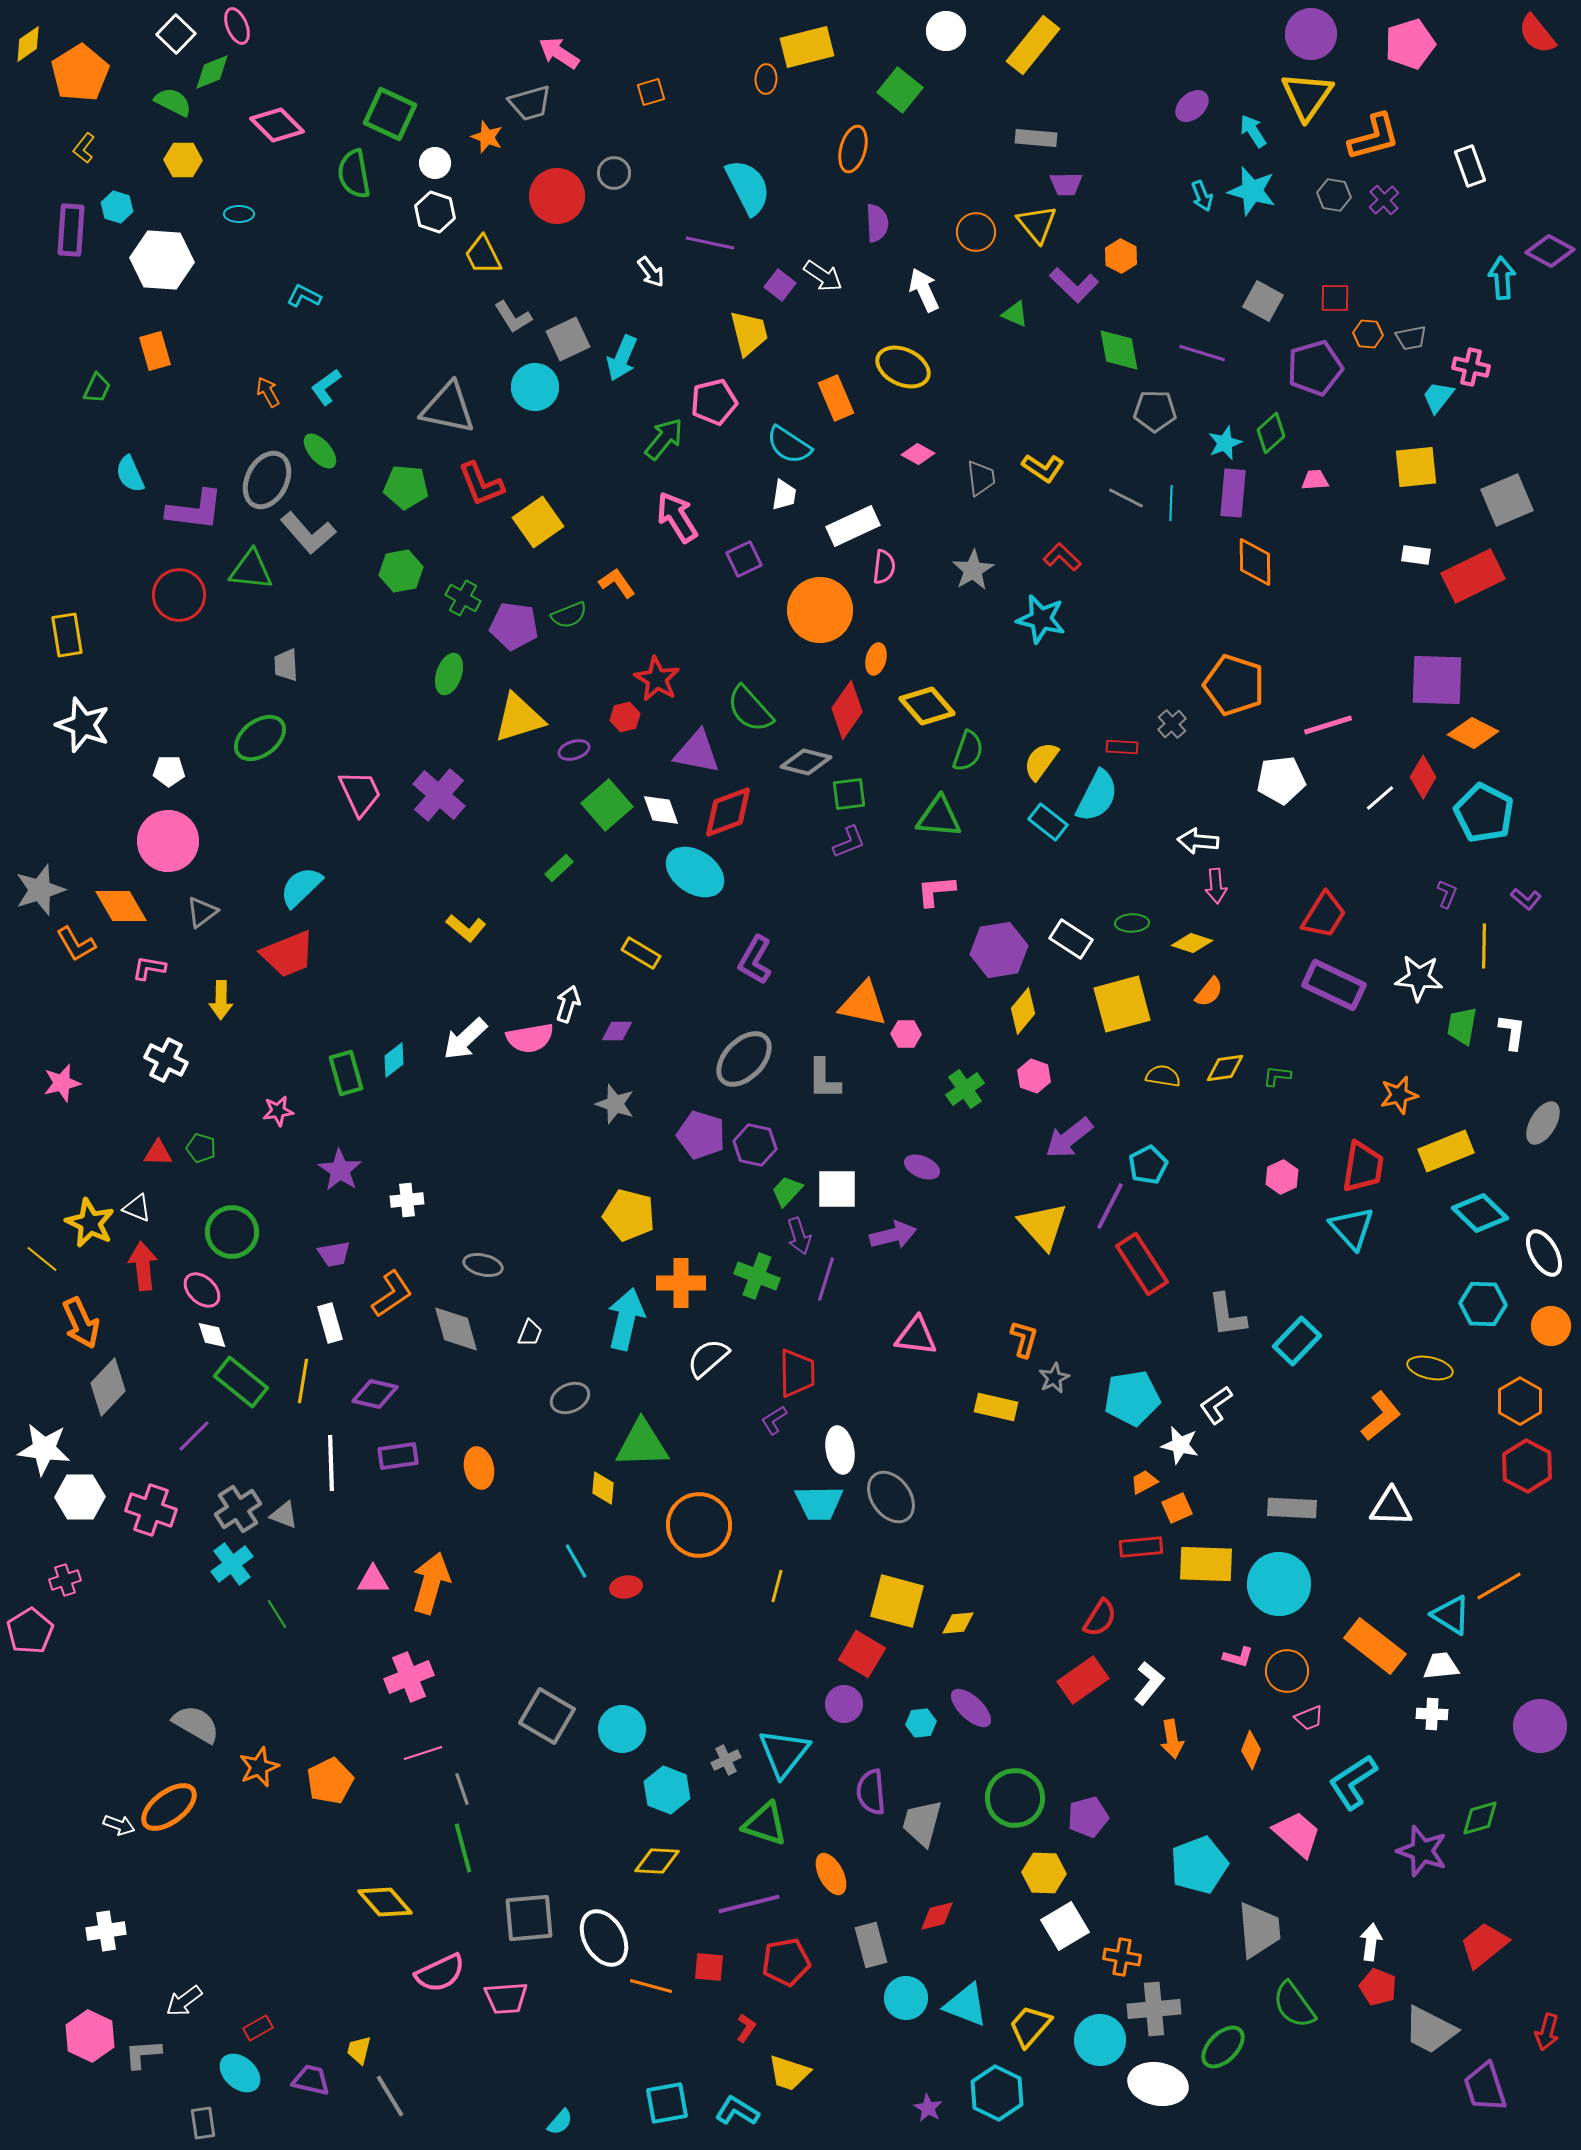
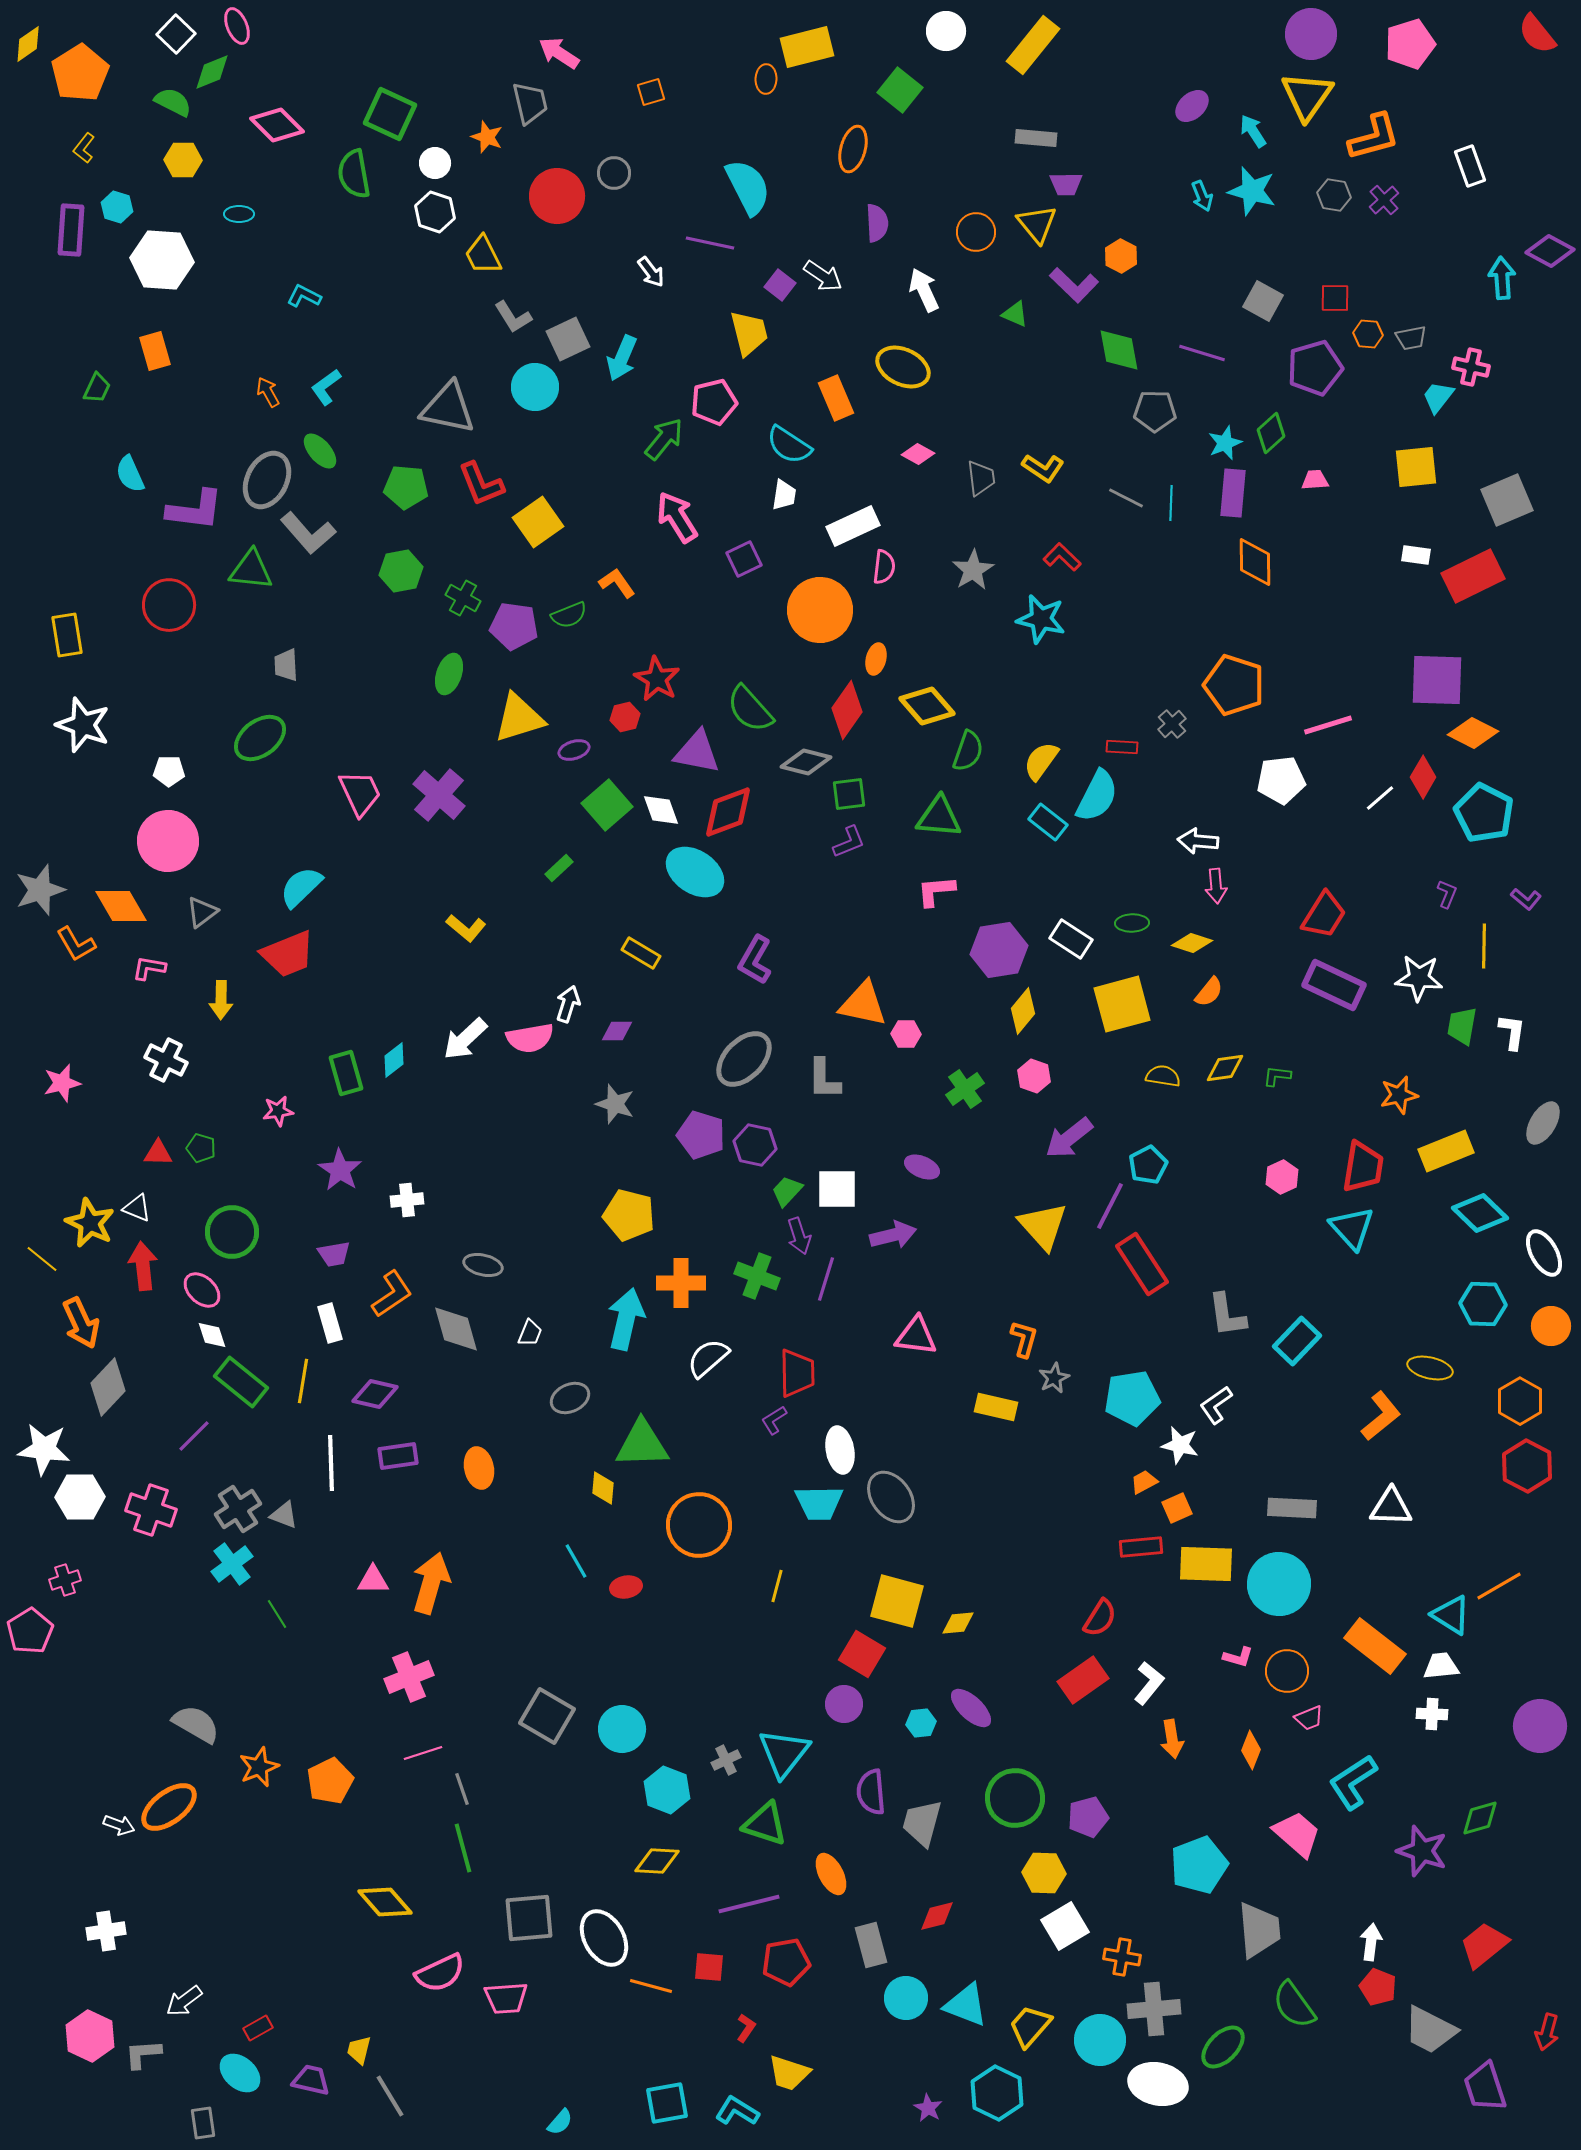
gray trapezoid at (530, 103): rotated 87 degrees counterclockwise
red circle at (179, 595): moved 10 px left, 10 px down
